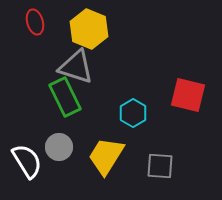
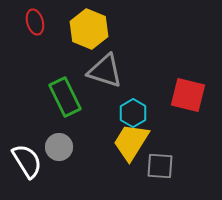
gray triangle: moved 29 px right, 4 px down
yellow trapezoid: moved 25 px right, 14 px up
